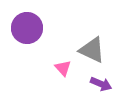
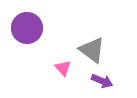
gray triangle: rotated 12 degrees clockwise
purple arrow: moved 1 px right, 3 px up
